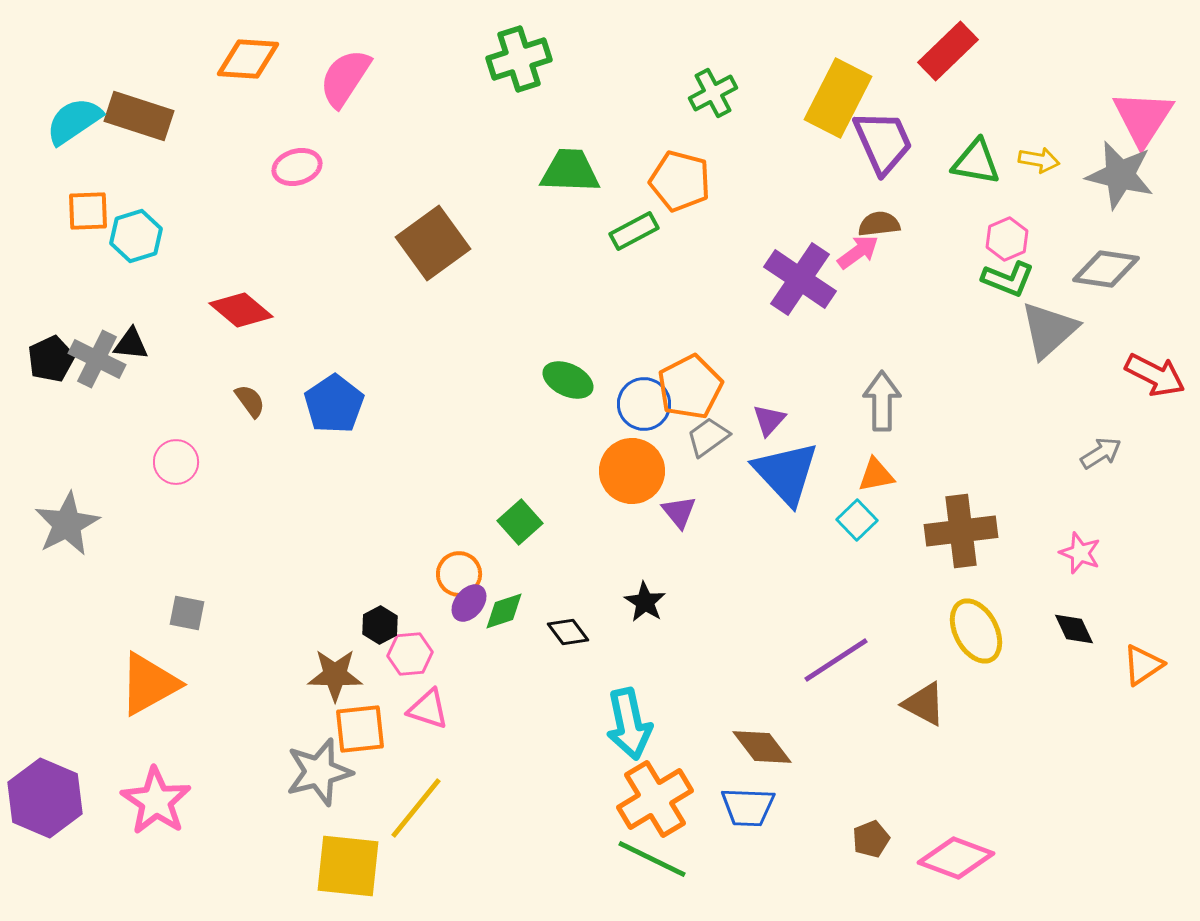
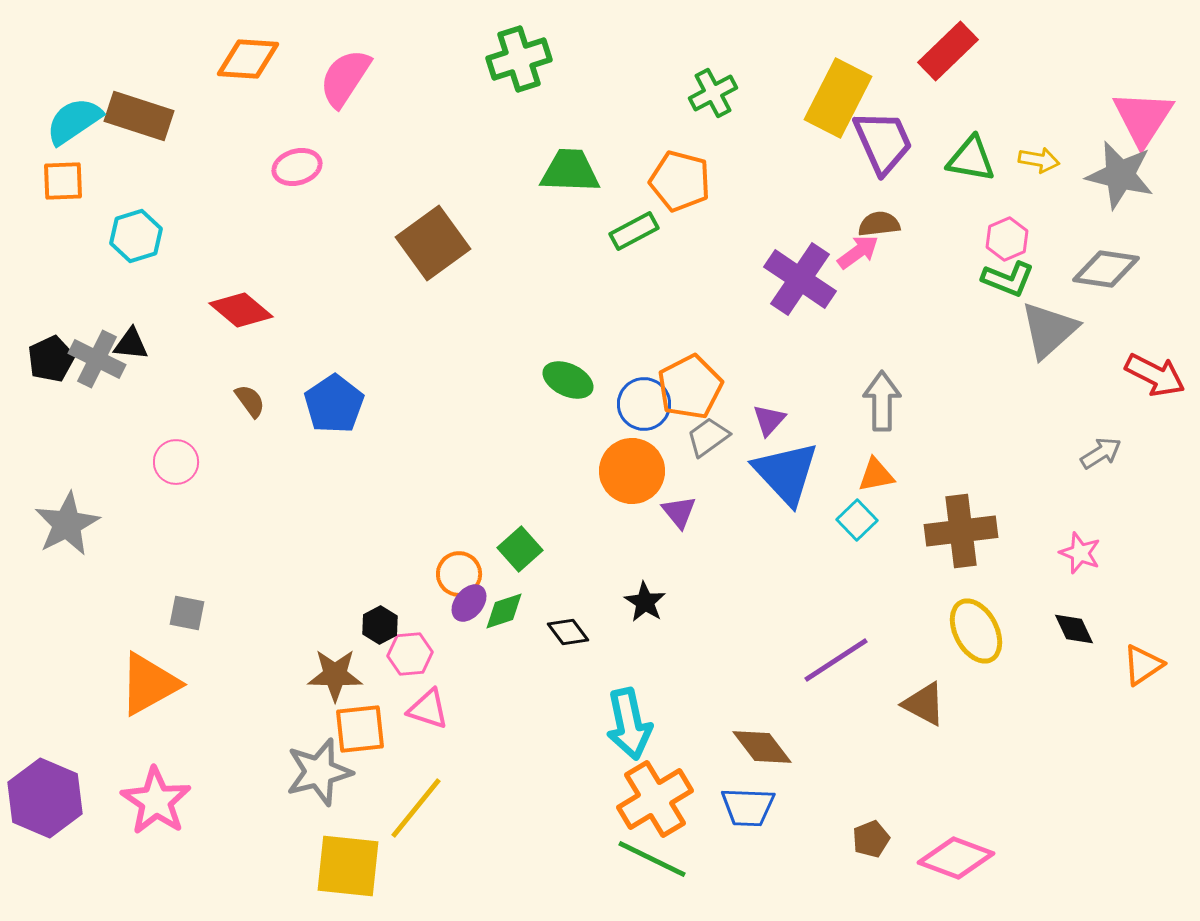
green triangle at (976, 162): moved 5 px left, 3 px up
orange square at (88, 211): moved 25 px left, 30 px up
green square at (520, 522): moved 27 px down
